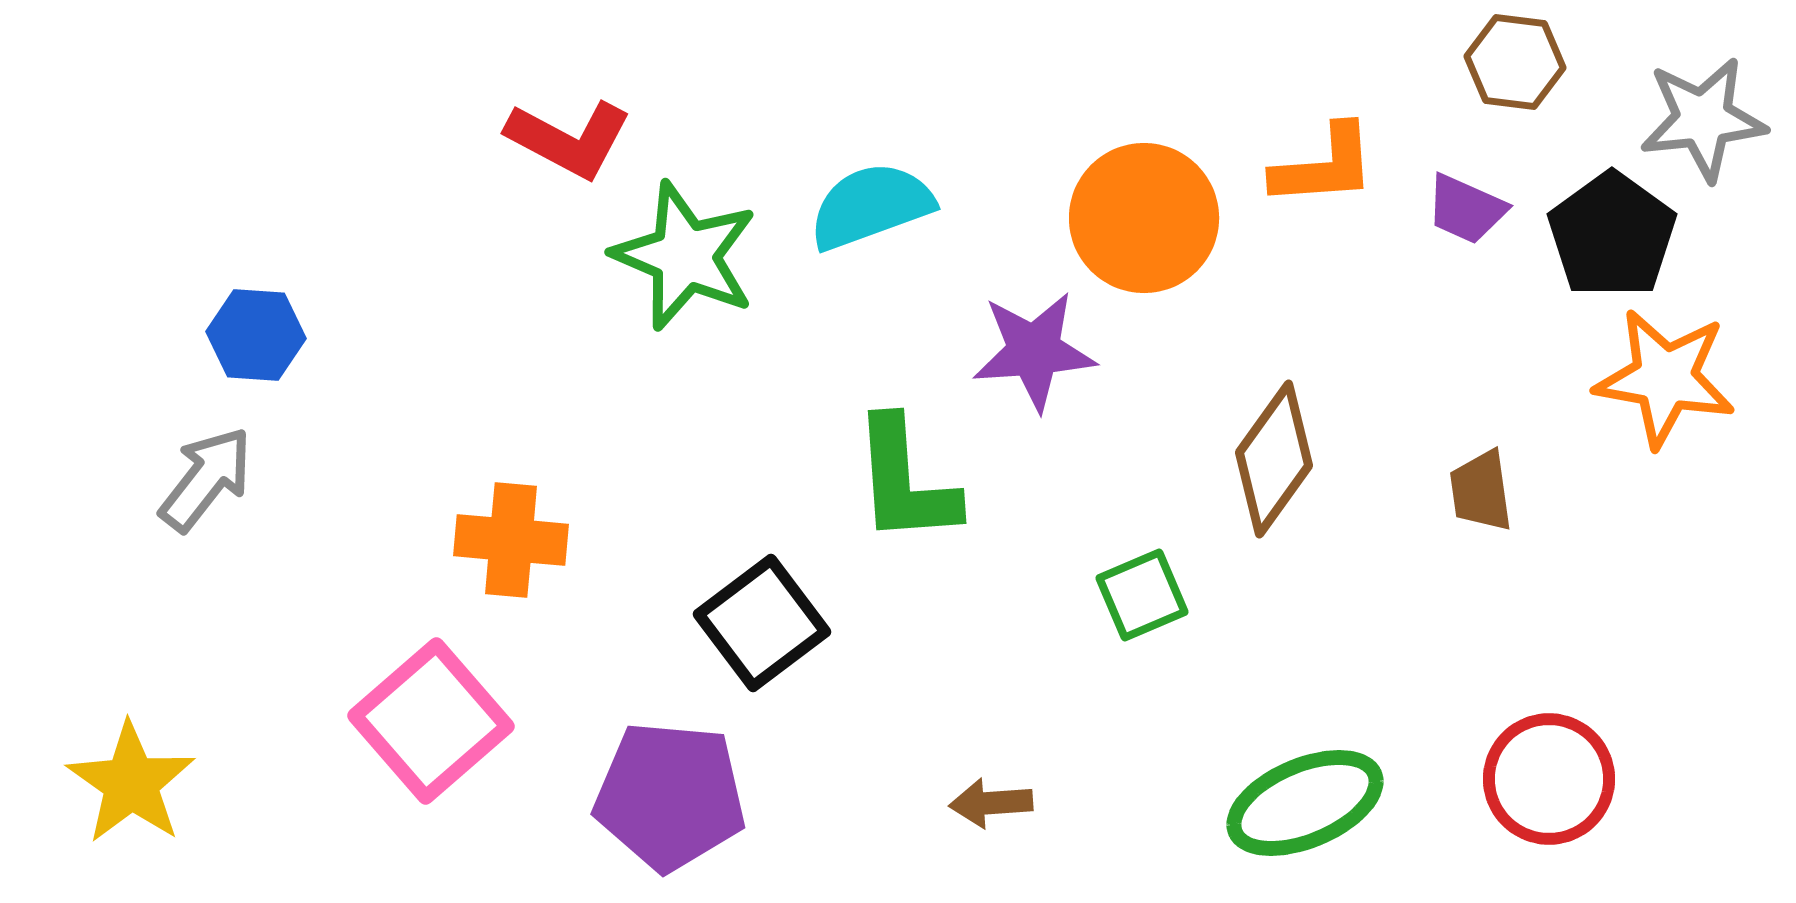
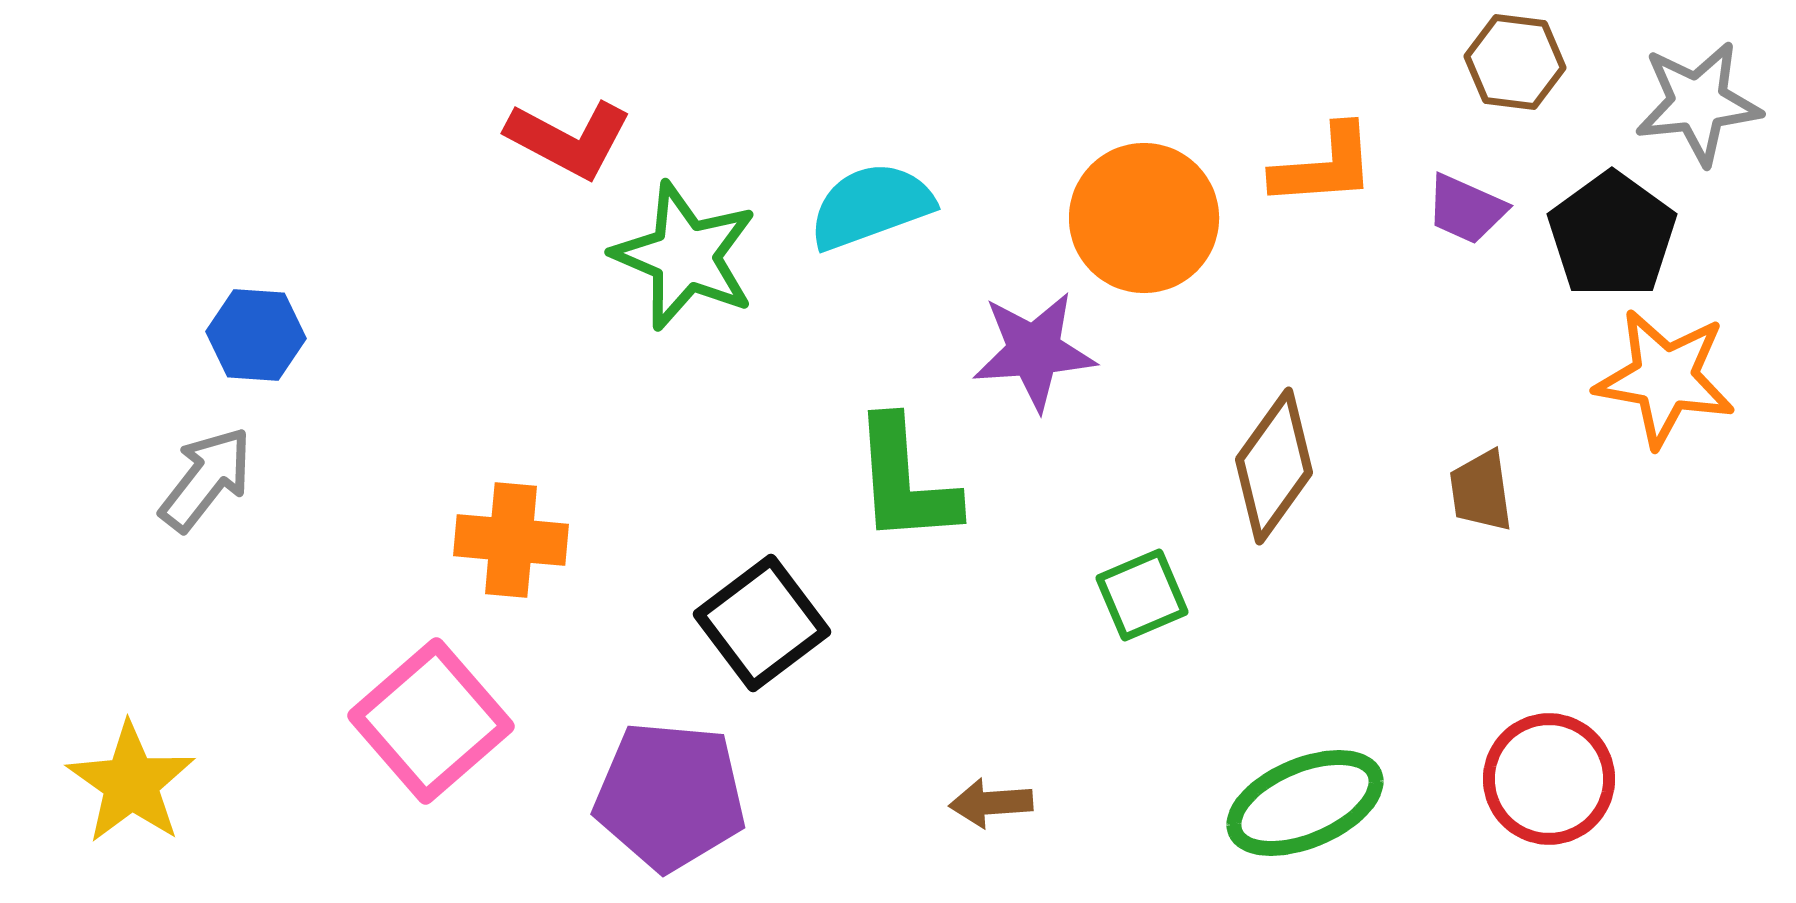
gray star: moved 5 px left, 16 px up
brown diamond: moved 7 px down
